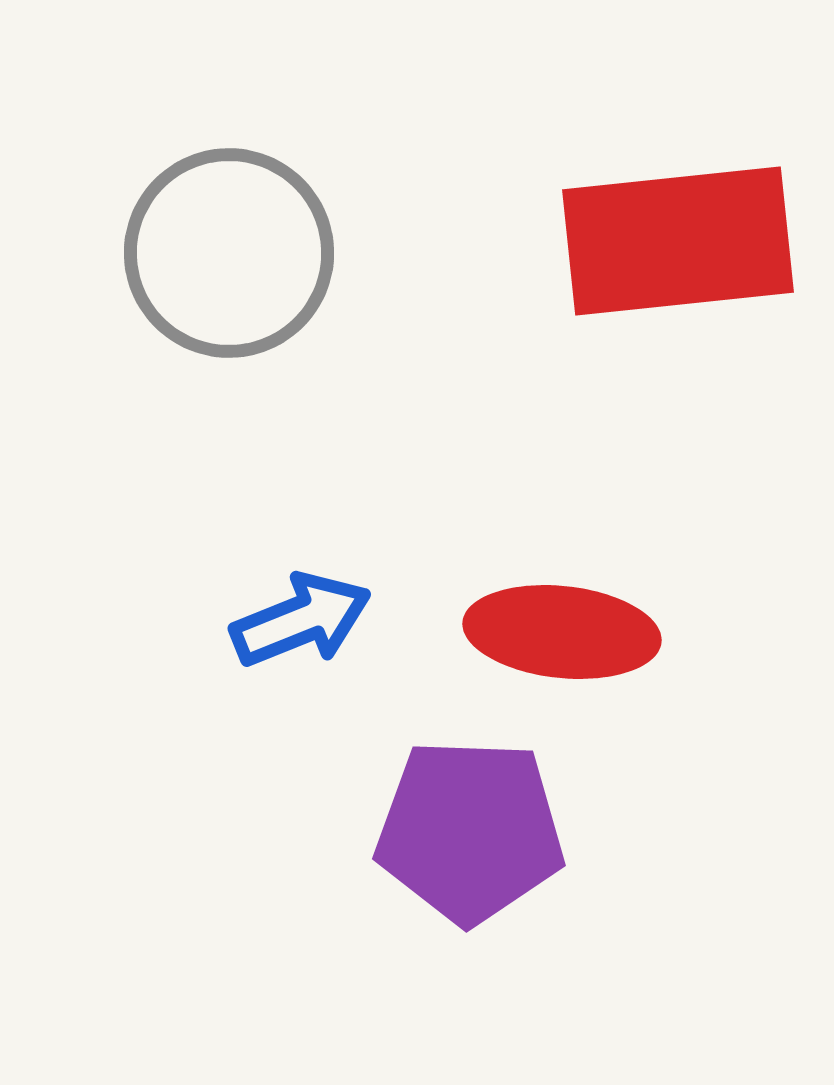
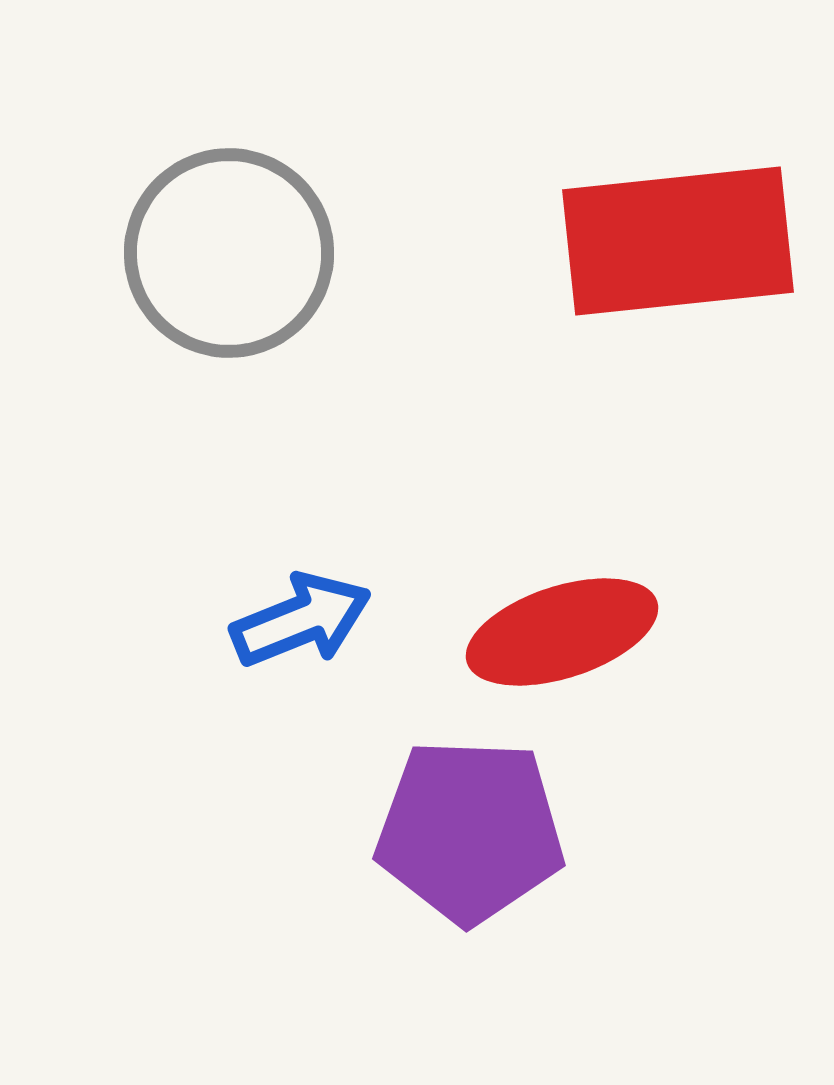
red ellipse: rotated 24 degrees counterclockwise
